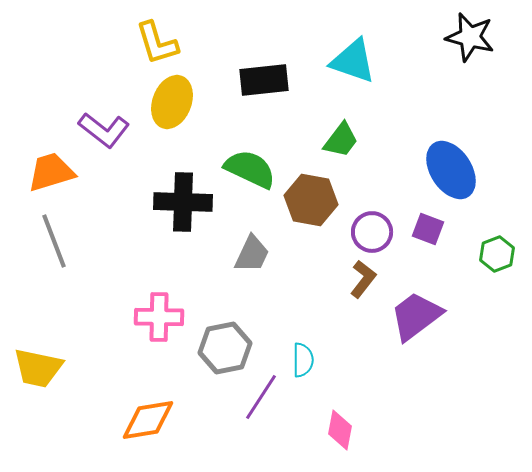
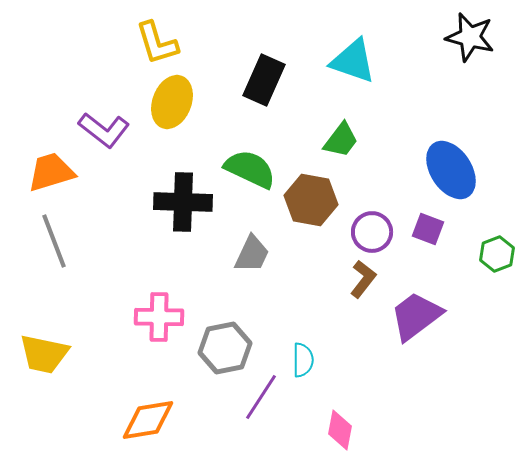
black rectangle: rotated 60 degrees counterclockwise
yellow trapezoid: moved 6 px right, 14 px up
